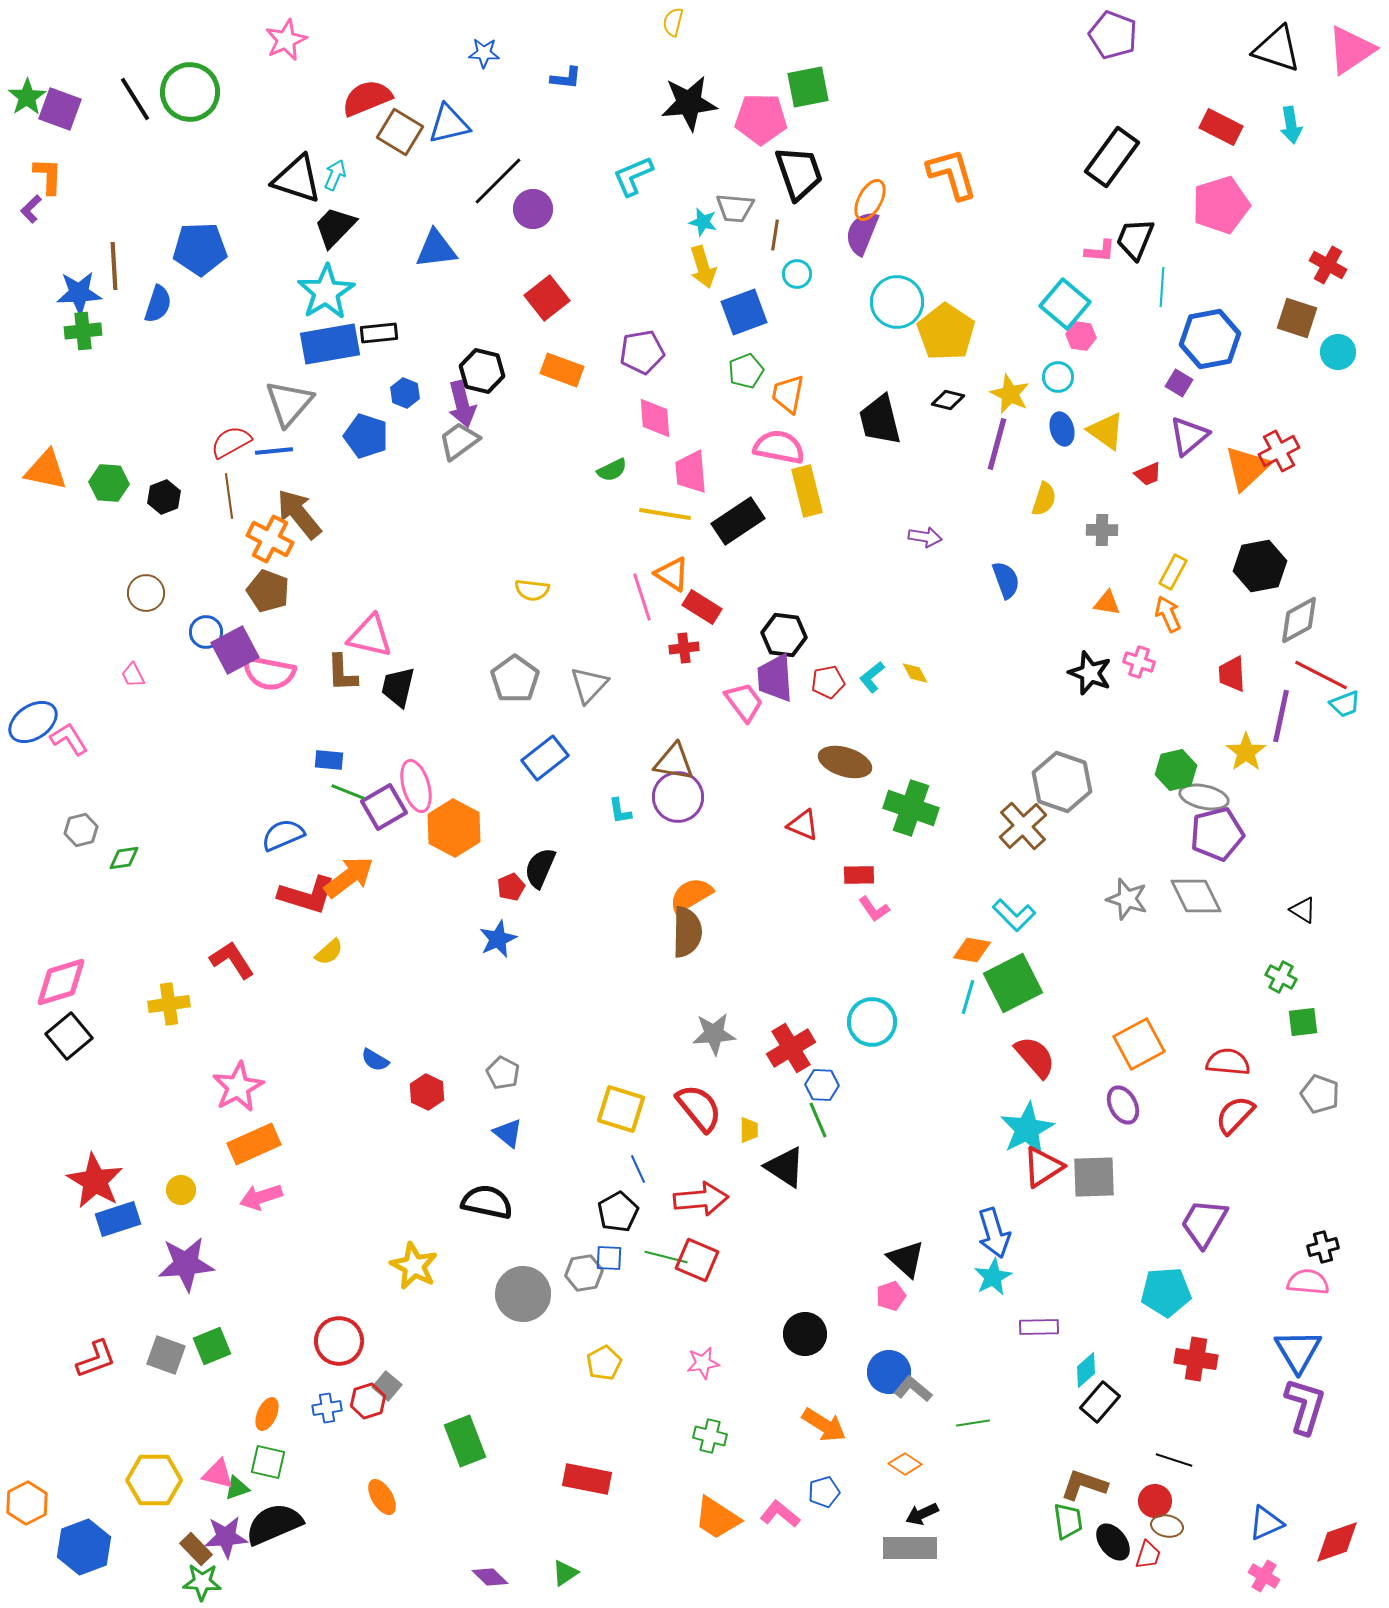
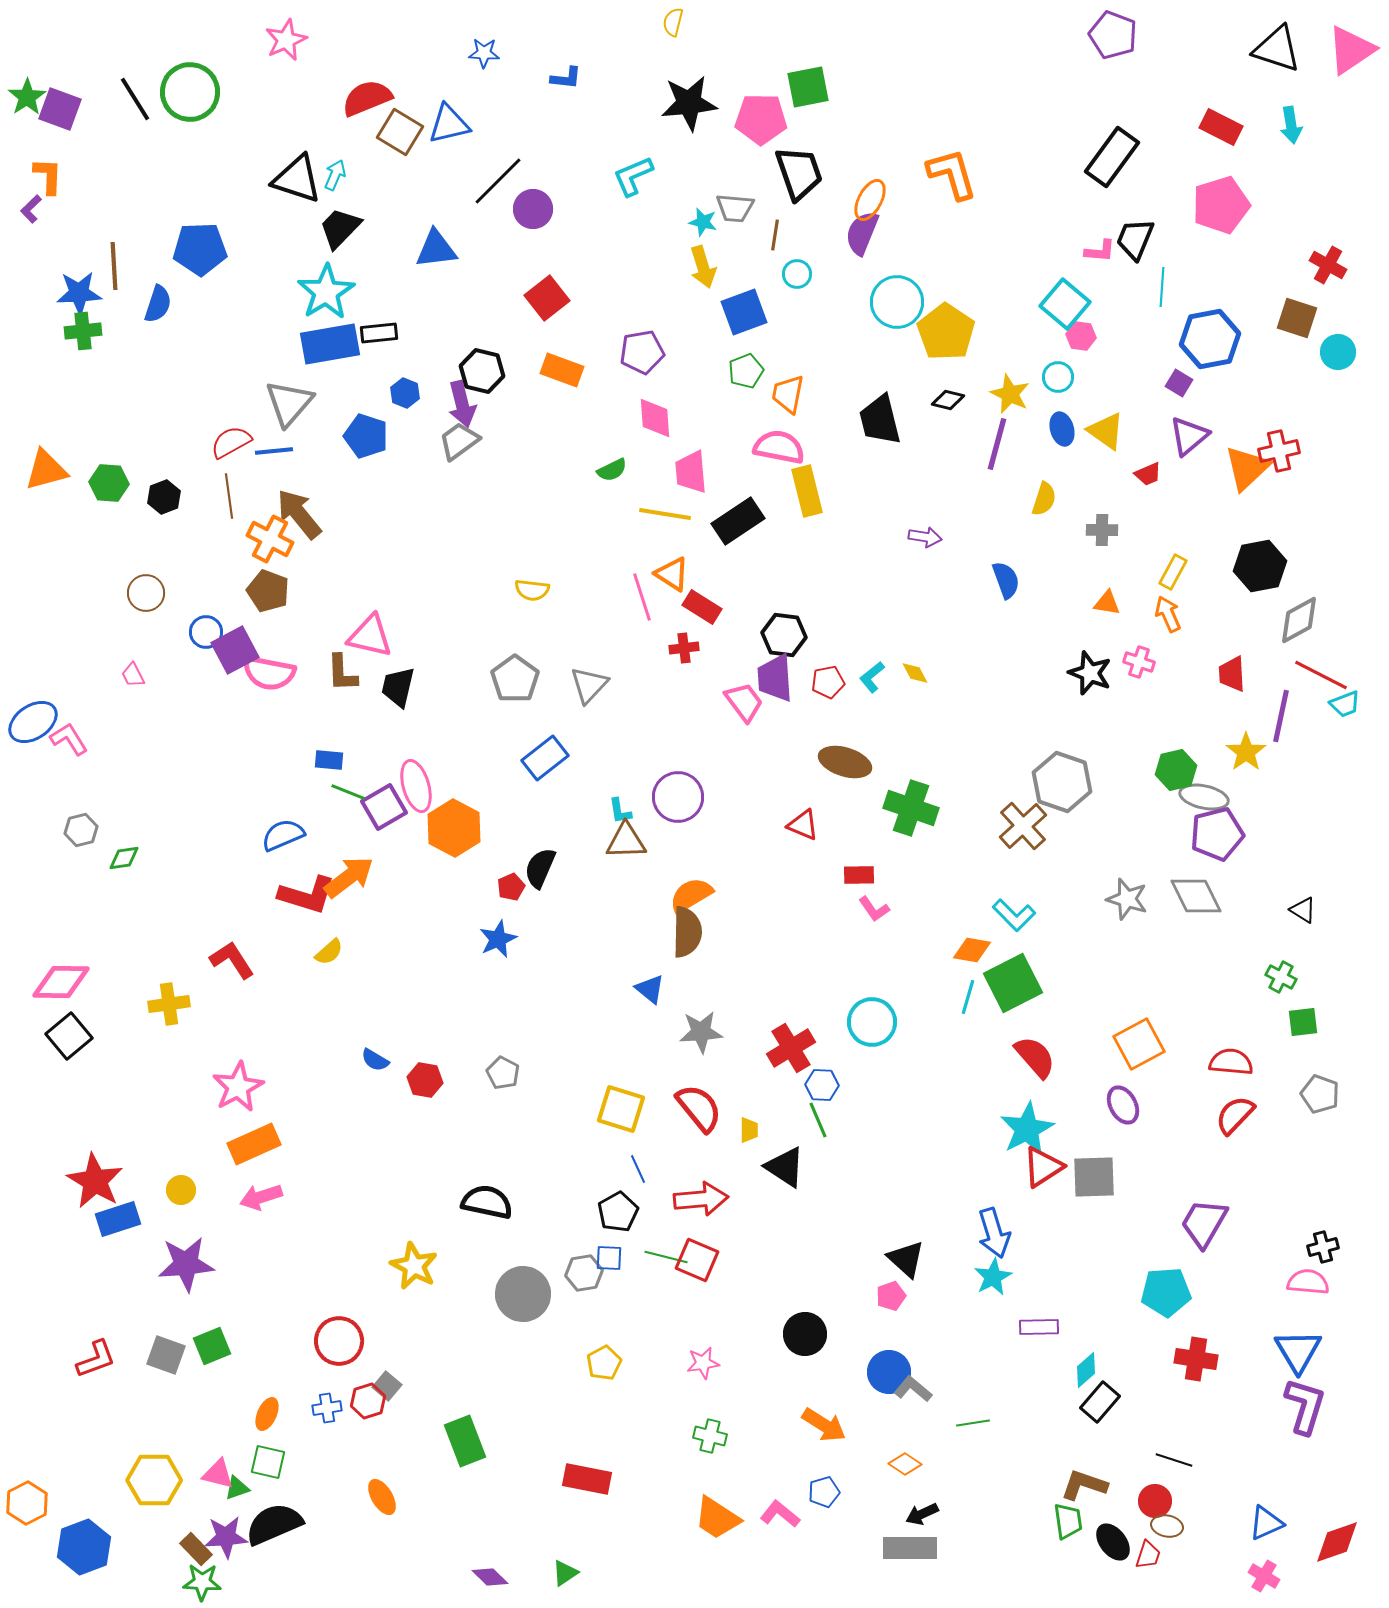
black trapezoid at (335, 227): moved 5 px right, 1 px down
red cross at (1279, 451): rotated 15 degrees clockwise
orange triangle at (46, 470): rotated 27 degrees counterclockwise
brown triangle at (674, 762): moved 48 px left, 79 px down; rotated 12 degrees counterclockwise
pink diamond at (61, 982): rotated 18 degrees clockwise
gray star at (714, 1034): moved 13 px left, 2 px up
red semicircle at (1228, 1062): moved 3 px right
red hexagon at (427, 1092): moved 2 px left, 12 px up; rotated 16 degrees counterclockwise
blue triangle at (508, 1133): moved 142 px right, 144 px up
